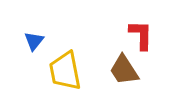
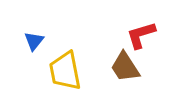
red L-shape: rotated 108 degrees counterclockwise
brown trapezoid: moved 1 px right, 3 px up
